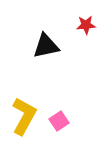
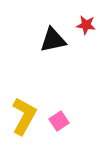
red star: rotated 12 degrees clockwise
black triangle: moved 7 px right, 6 px up
